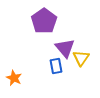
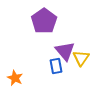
purple triangle: moved 3 px down
orange star: moved 1 px right
